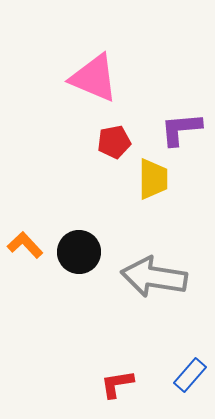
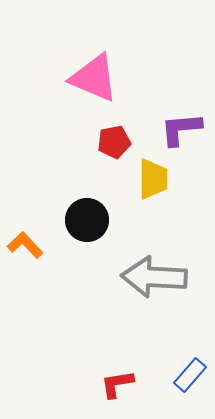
black circle: moved 8 px right, 32 px up
gray arrow: rotated 6 degrees counterclockwise
